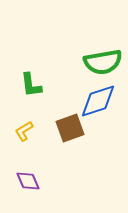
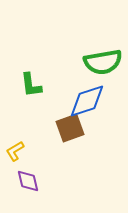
blue diamond: moved 11 px left
yellow L-shape: moved 9 px left, 20 px down
purple diamond: rotated 10 degrees clockwise
